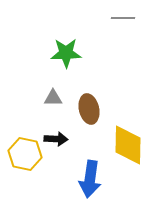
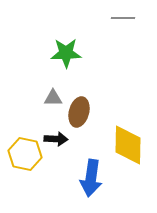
brown ellipse: moved 10 px left, 3 px down; rotated 28 degrees clockwise
blue arrow: moved 1 px right, 1 px up
